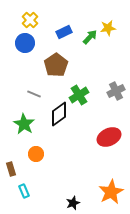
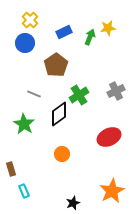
green arrow: rotated 21 degrees counterclockwise
orange circle: moved 26 px right
orange star: moved 1 px right, 1 px up
